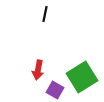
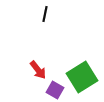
red arrow: rotated 48 degrees counterclockwise
